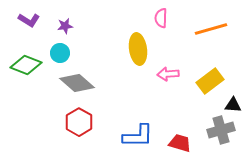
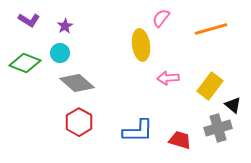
pink semicircle: rotated 36 degrees clockwise
purple star: rotated 21 degrees counterclockwise
yellow ellipse: moved 3 px right, 4 px up
green diamond: moved 1 px left, 2 px up
pink arrow: moved 4 px down
yellow rectangle: moved 5 px down; rotated 16 degrees counterclockwise
black triangle: rotated 36 degrees clockwise
gray cross: moved 3 px left, 2 px up
blue L-shape: moved 5 px up
red trapezoid: moved 3 px up
